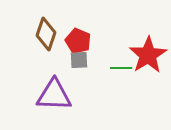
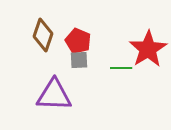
brown diamond: moved 3 px left, 1 px down
red star: moved 6 px up
